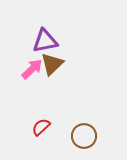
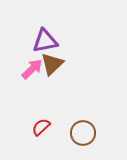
brown circle: moved 1 px left, 3 px up
